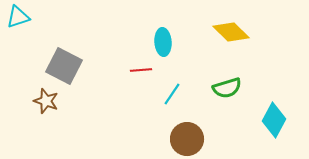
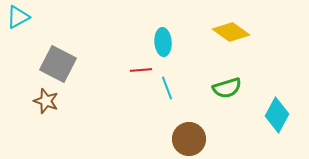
cyan triangle: rotated 10 degrees counterclockwise
yellow diamond: rotated 9 degrees counterclockwise
gray square: moved 6 px left, 2 px up
cyan line: moved 5 px left, 6 px up; rotated 55 degrees counterclockwise
cyan diamond: moved 3 px right, 5 px up
brown circle: moved 2 px right
